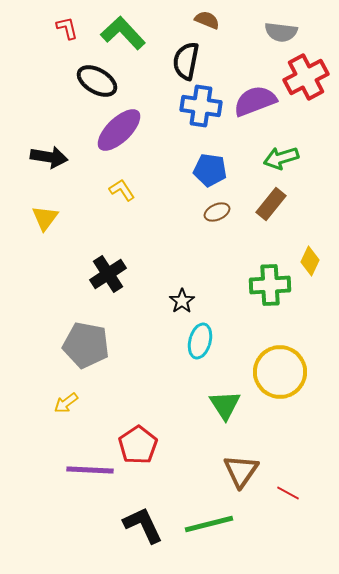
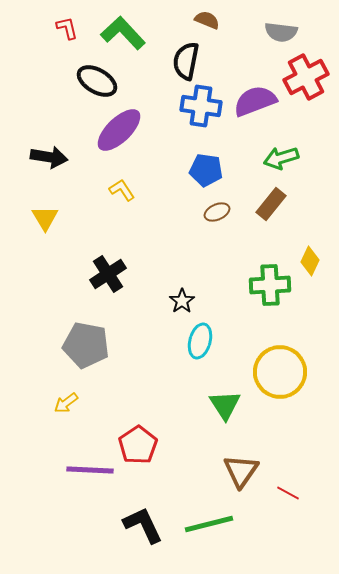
blue pentagon: moved 4 px left
yellow triangle: rotated 8 degrees counterclockwise
